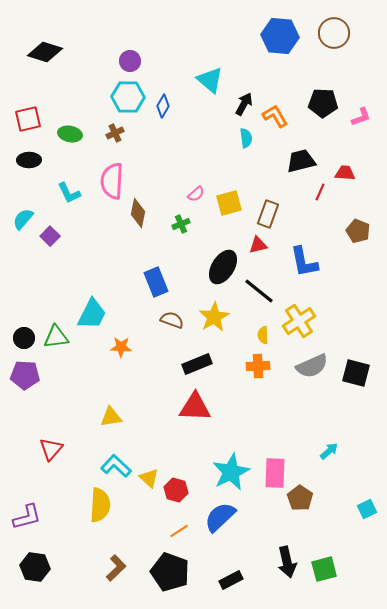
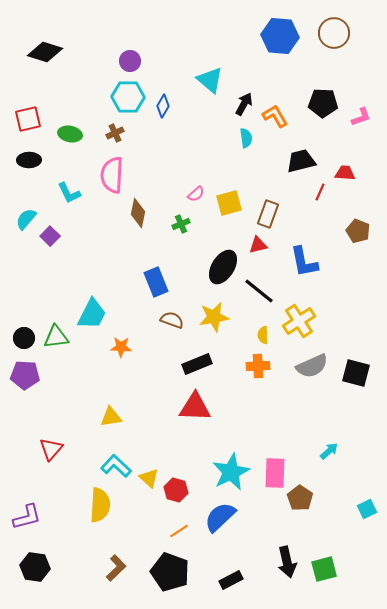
pink semicircle at (112, 181): moved 6 px up
cyan semicircle at (23, 219): moved 3 px right
yellow star at (214, 317): rotated 20 degrees clockwise
